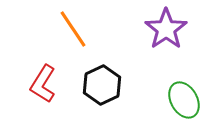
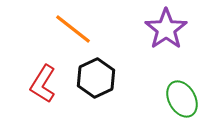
orange line: rotated 18 degrees counterclockwise
black hexagon: moved 6 px left, 7 px up
green ellipse: moved 2 px left, 1 px up
